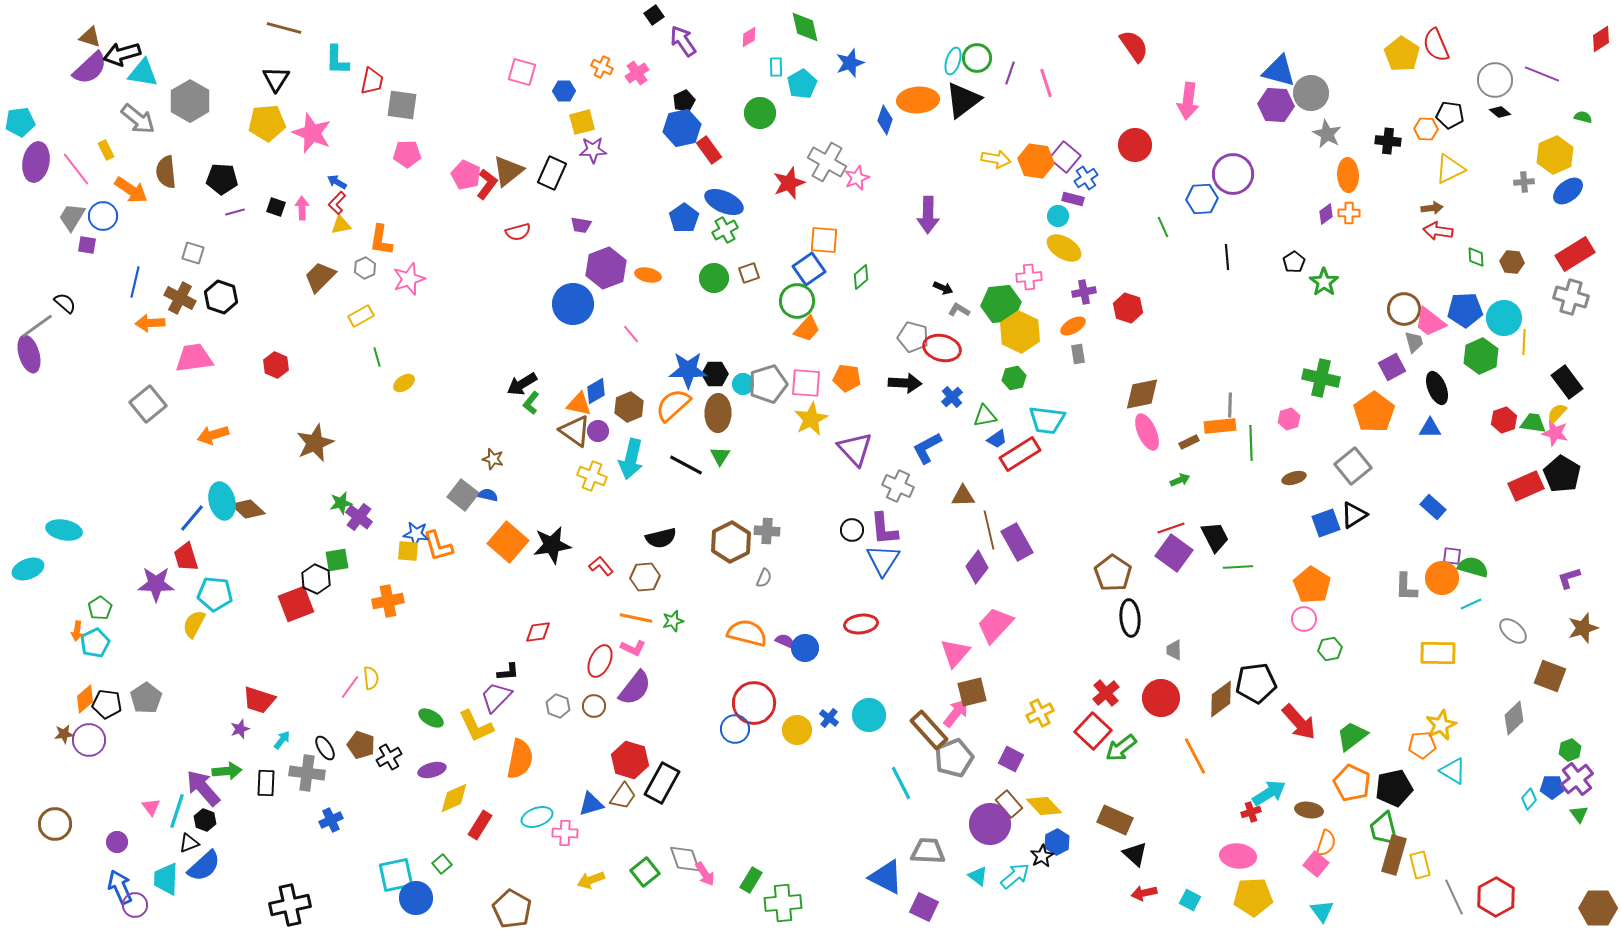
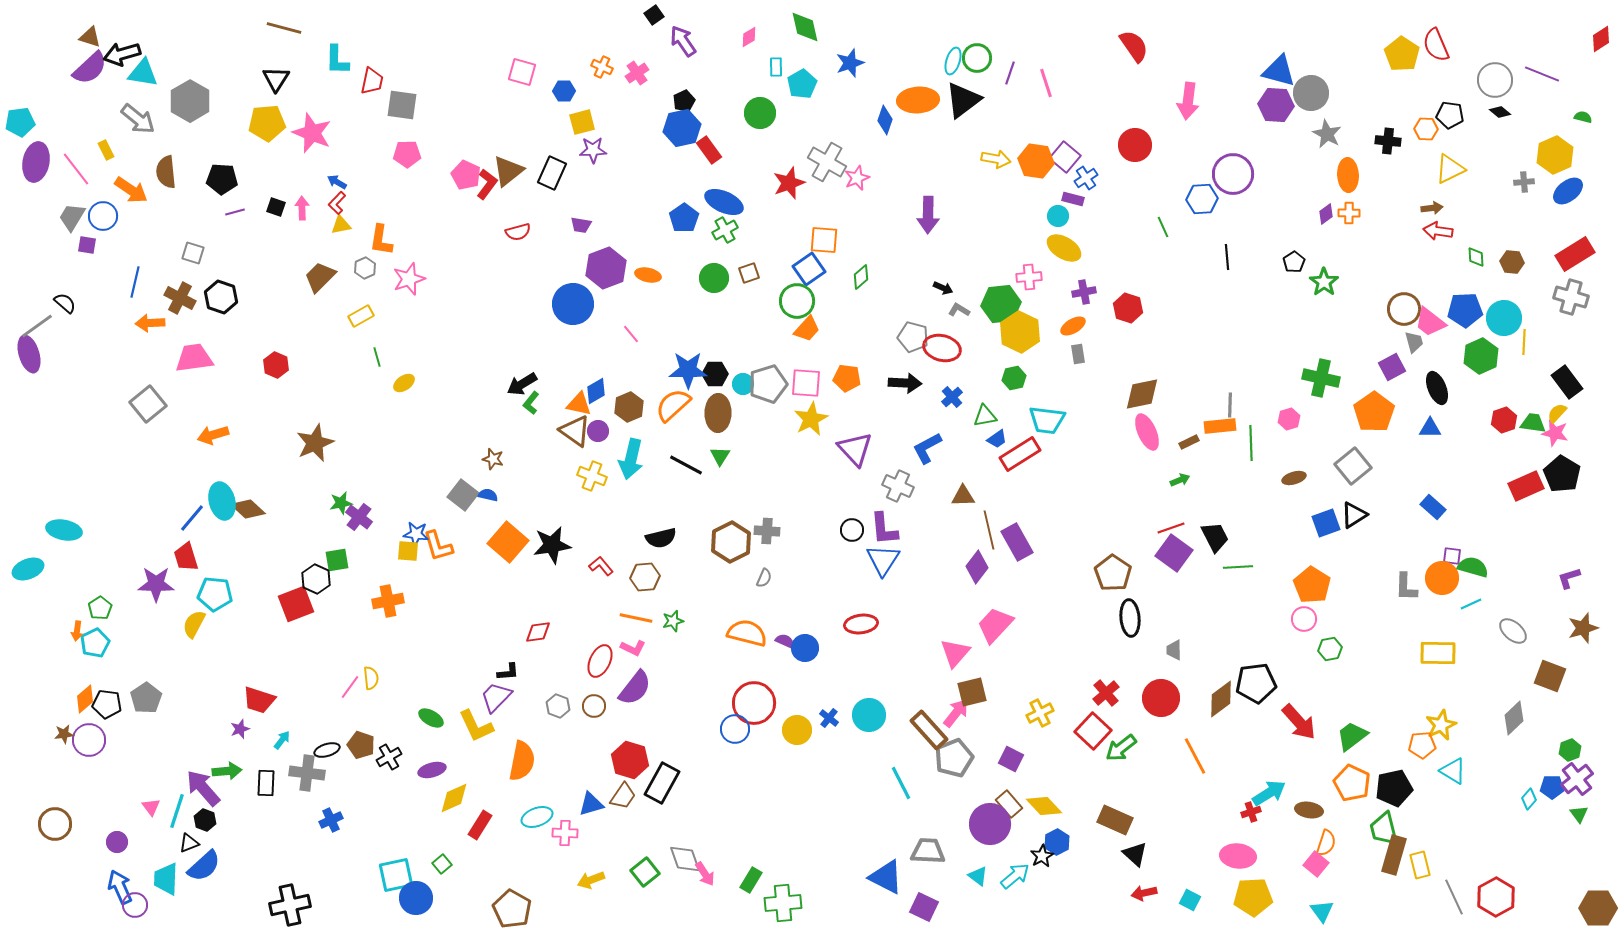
black ellipse at (325, 748): moved 2 px right, 2 px down; rotated 75 degrees counterclockwise
orange semicircle at (520, 759): moved 2 px right, 2 px down
